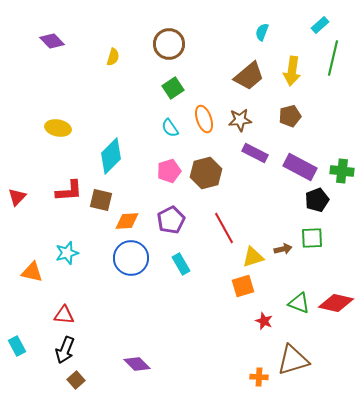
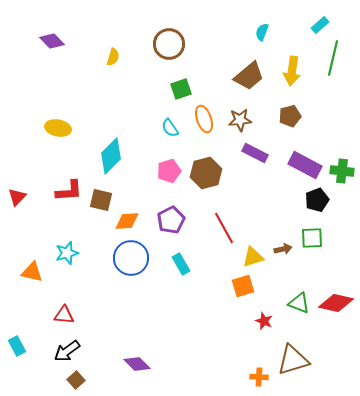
green square at (173, 88): moved 8 px right, 1 px down; rotated 15 degrees clockwise
purple rectangle at (300, 167): moved 5 px right, 2 px up
black arrow at (65, 350): moved 2 px right, 1 px down; rotated 32 degrees clockwise
